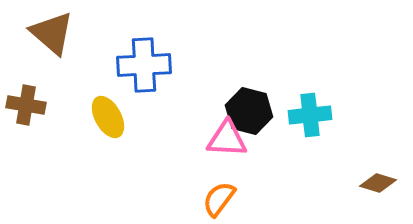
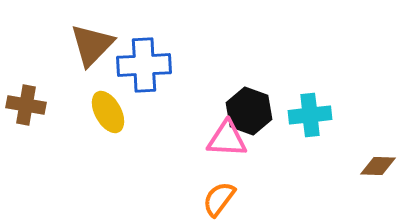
brown triangle: moved 40 px right, 12 px down; rotated 33 degrees clockwise
black hexagon: rotated 6 degrees clockwise
yellow ellipse: moved 5 px up
brown diamond: moved 17 px up; rotated 15 degrees counterclockwise
